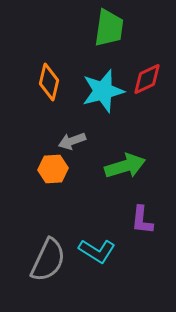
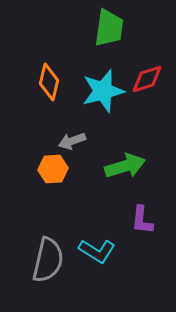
red diamond: rotated 8 degrees clockwise
gray semicircle: rotated 12 degrees counterclockwise
